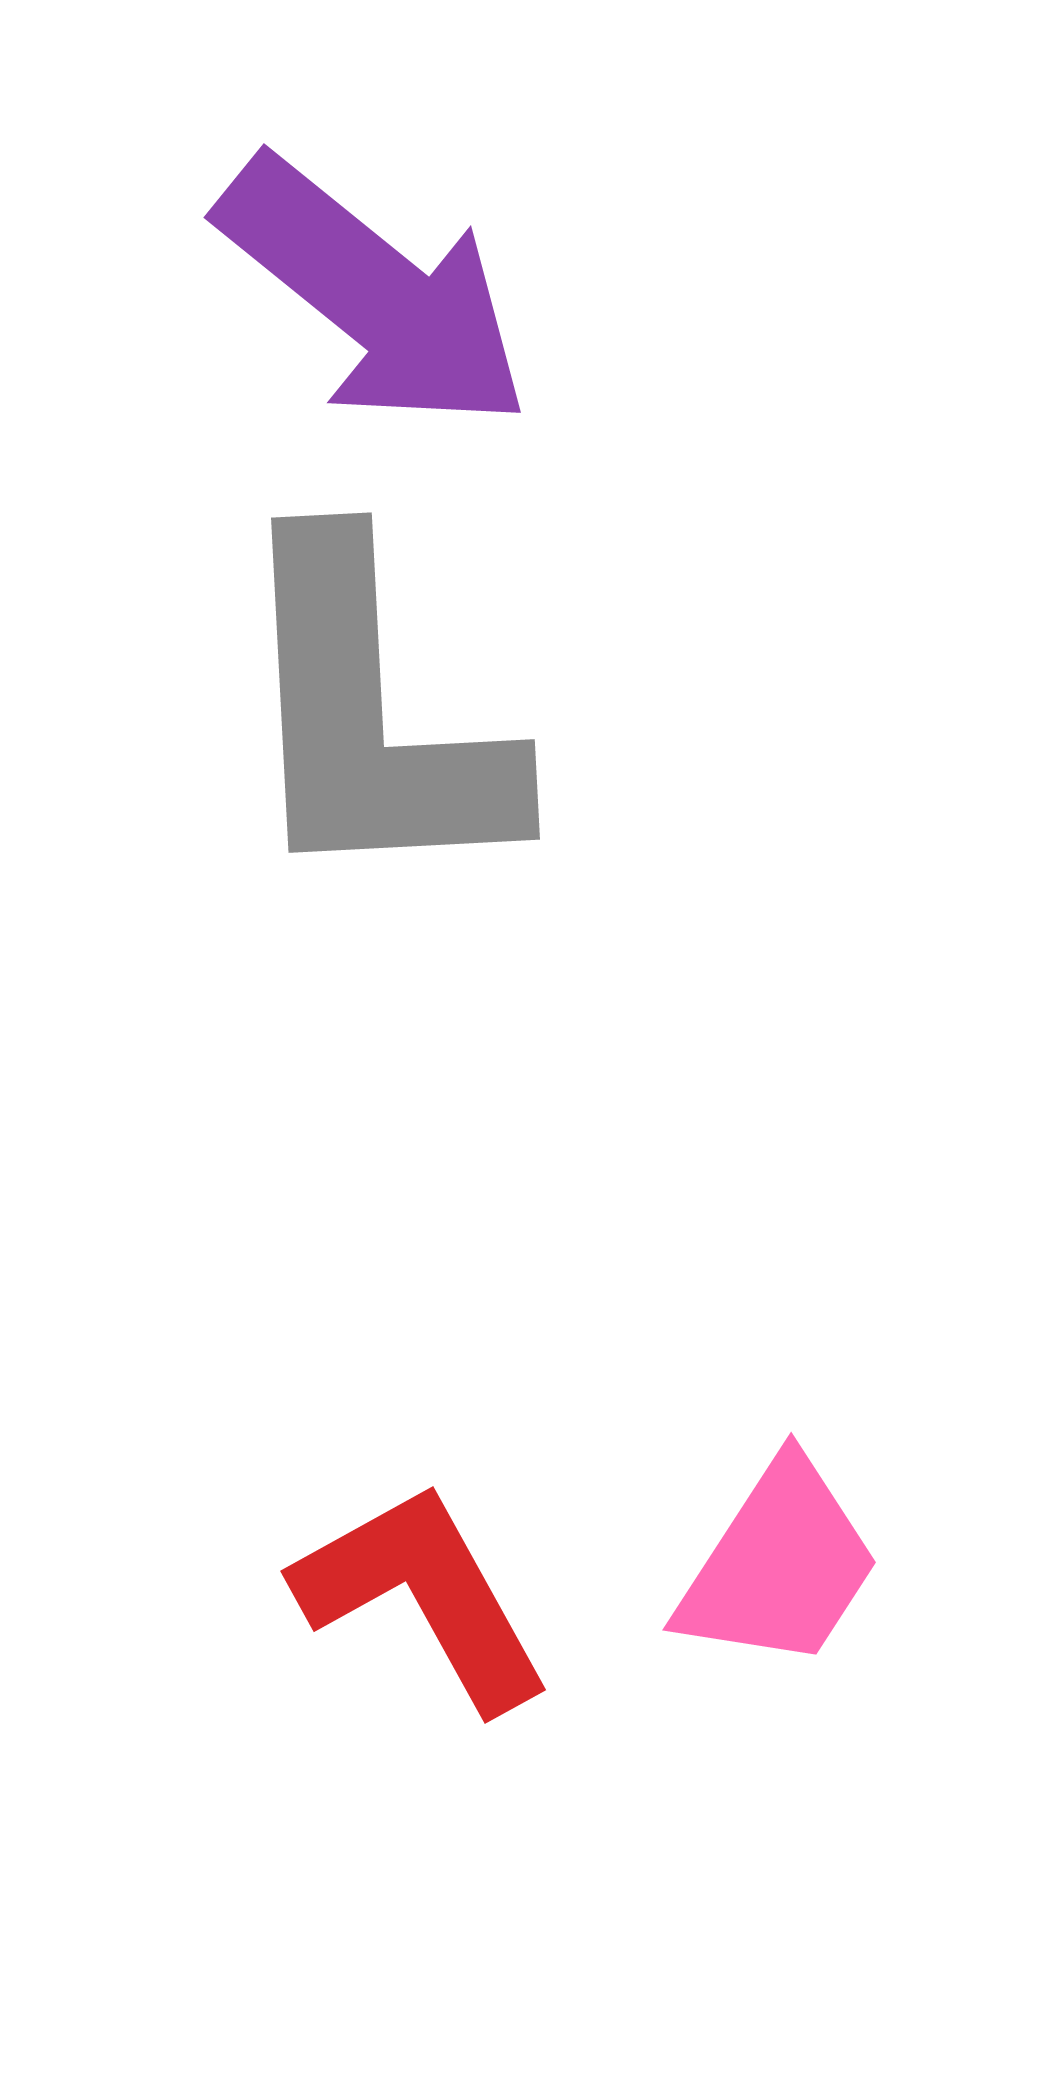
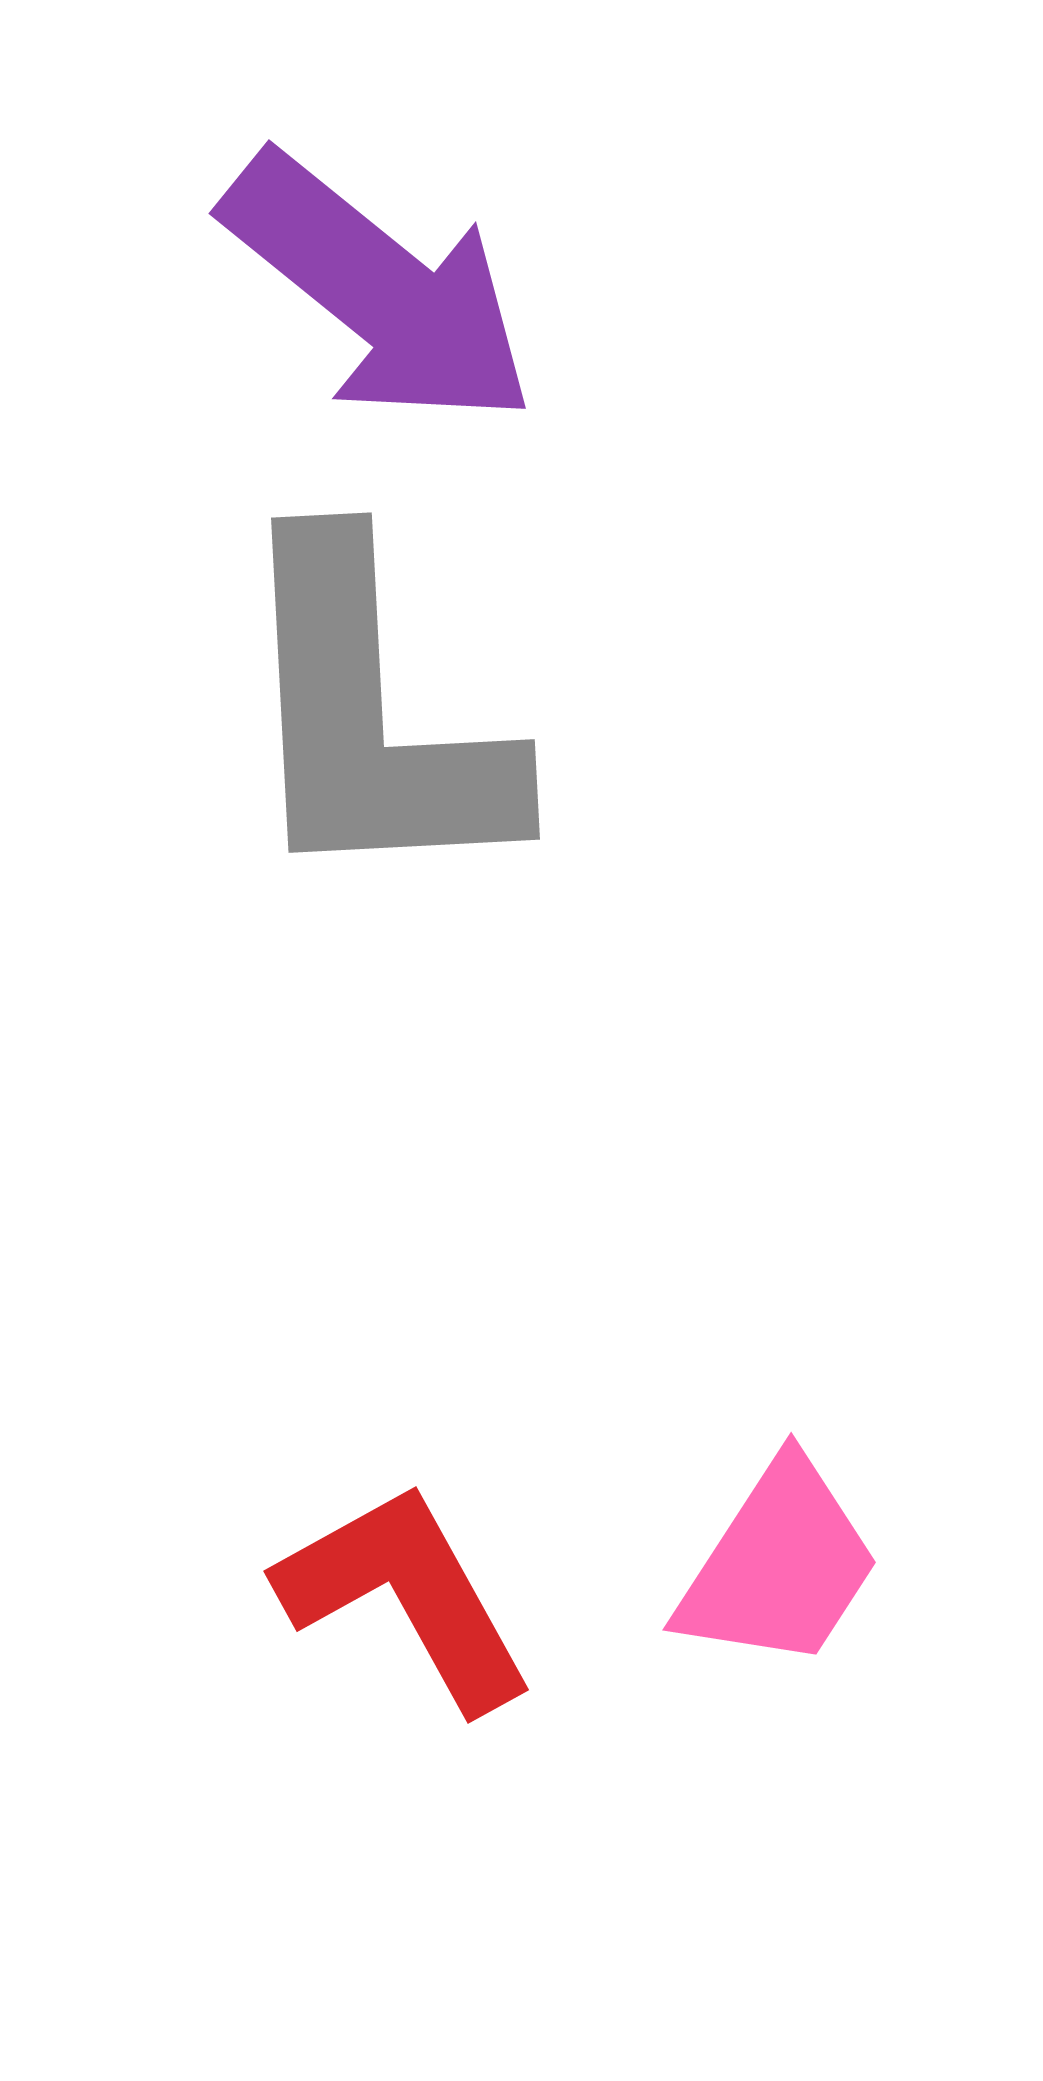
purple arrow: moved 5 px right, 4 px up
red L-shape: moved 17 px left
